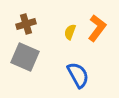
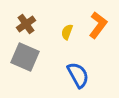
brown cross: rotated 18 degrees counterclockwise
orange L-shape: moved 1 px right, 3 px up
yellow semicircle: moved 3 px left
